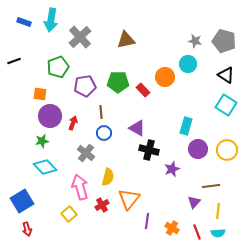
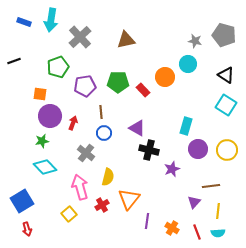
gray pentagon at (224, 41): moved 6 px up
